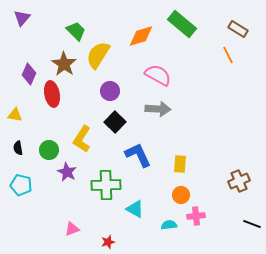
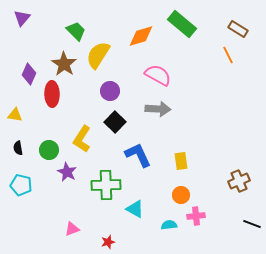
red ellipse: rotated 10 degrees clockwise
yellow rectangle: moved 1 px right, 3 px up; rotated 12 degrees counterclockwise
